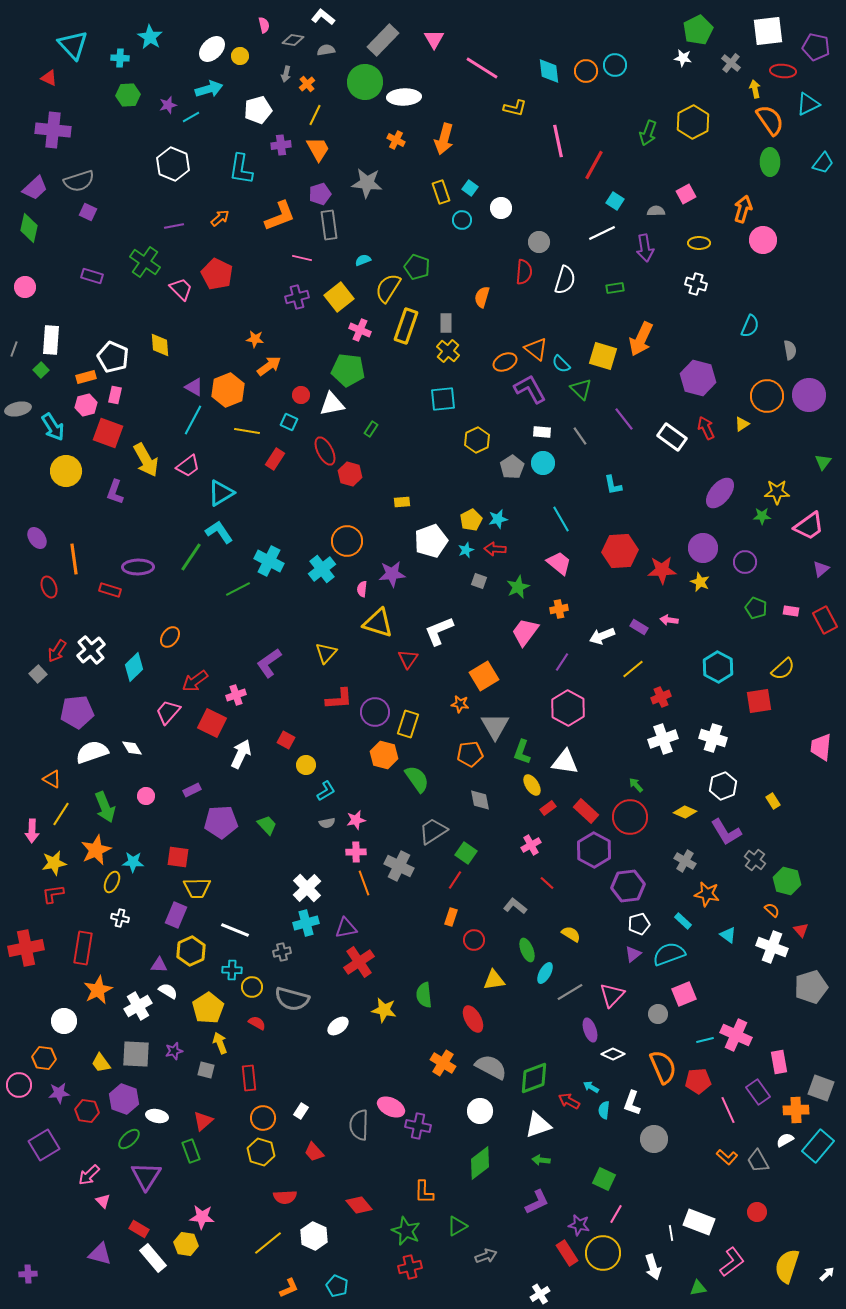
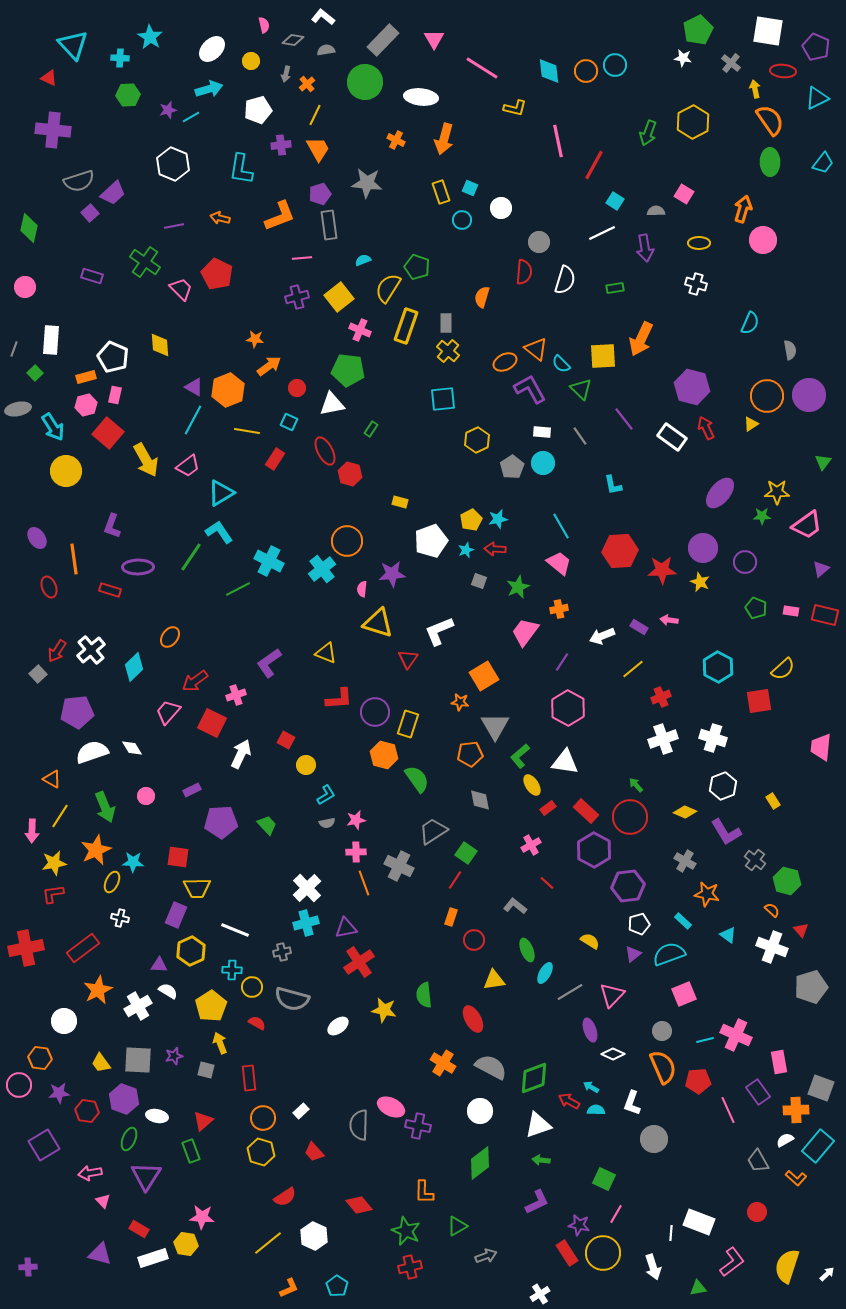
white square at (768, 31): rotated 16 degrees clockwise
purple pentagon at (816, 47): rotated 12 degrees clockwise
yellow circle at (240, 56): moved 11 px right, 5 px down
white ellipse at (404, 97): moved 17 px right; rotated 8 degrees clockwise
cyan triangle at (808, 104): moved 9 px right, 6 px up
purple star at (168, 105): moved 5 px down
purple trapezoid at (35, 188): moved 78 px right, 5 px down
cyan square at (470, 188): rotated 14 degrees counterclockwise
pink square at (686, 194): moved 2 px left; rotated 30 degrees counterclockwise
purple square at (88, 212): moved 2 px right, 1 px down; rotated 24 degrees clockwise
orange arrow at (220, 218): rotated 126 degrees counterclockwise
pink line at (302, 258): rotated 18 degrees counterclockwise
cyan semicircle at (750, 326): moved 3 px up
yellow square at (603, 356): rotated 20 degrees counterclockwise
green square at (41, 370): moved 6 px left, 3 px down
purple hexagon at (698, 378): moved 6 px left, 9 px down
red circle at (301, 395): moved 4 px left, 7 px up
yellow triangle at (742, 424): moved 9 px right
red square at (108, 433): rotated 20 degrees clockwise
purple L-shape at (115, 492): moved 3 px left, 34 px down
yellow rectangle at (402, 502): moved 2 px left; rotated 21 degrees clockwise
cyan line at (561, 519): moved 7 px down
pink trapezoid at (809, 526): moved 2 px left, 1 px up
red rectangle at (825, 620): moved 5 px up; rotated 48 degrees counterclockwise
yellow triangle at (326, 653): rotated 50 degrees counterclockwise
orange star at (460, 704): moved 2 px up
green L-shape at (522, 752): moved 2 px left, 4 px down; rotated 30 degrees clockwise
cyan L-shape at (326, 791): moved 4 px down
yellow line at (61, 814): moved 1 px left, 2 px down
yellow semicircle at (571, 934): moved 19 px right, 7 px down
red rectangle at (83, 948): rotated 44 degrees clockwise
yellow pentagon at (208, 1008): moved 3 px right, 2 px up
gray circle at (658, 1014): moved 4 px right, 17 px down
purple star at (174, 1051): moved 5 px down
gray square at (136, 1054): moved 2 px right, 6 px down
orange hexagon at (44, 1058): moved 4 px left
cyan semicircle at (604, 1110): moved 8 px left; rotated 84 degrees clockwise
white rectangle at (301, 1111): rotated 14 degrees clockwise
green ellipse at (129, 1139): rotated 25 degrees counterclockwise
orange L-shape at (727, 1157): moved 69 px right, 21 px down
pink arrow at (89, 1175): moved 1 px right, 2 px up; rotated 35 degrees clockwise
red semicircle at (285, 1197): rotated 30 degrees counterclockwise
white line at (671, 1233): rotated 14 degrees clockwise
white rectangle at (153, 1258): rotated 68 degrees counterclockwise
purple cross at (28, 1274): moved 7 px up
cyan pentagon at (337, 1286): rotated 10 degrees clockwise
